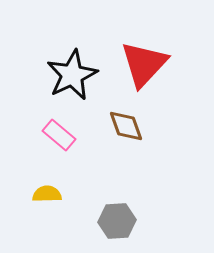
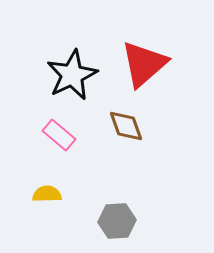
red triangle: rotated 6 degrees clockwise
